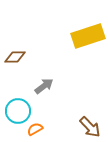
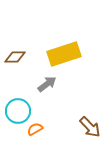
yellow rectangle: moved 24 px left, 18 px down
gray arrow: moved 3 px right, 2 px up
